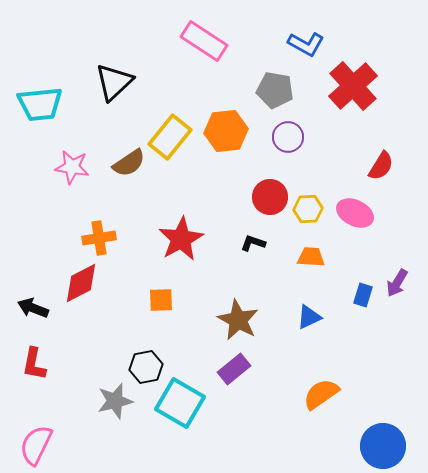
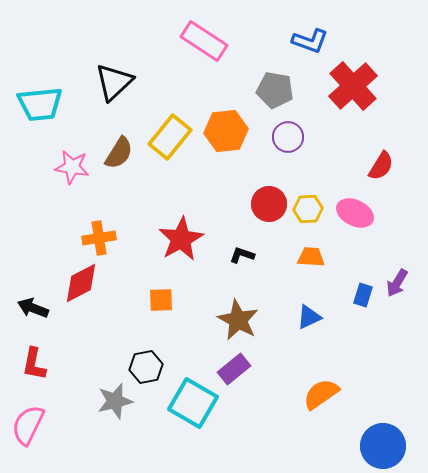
blue L-shape: moved 4 px right, 3 px up; rotated 9 degrees counterclockwise
brown semicircle: moved 10 px left, 10 px up; rotated 24 degrees counterclockwise
red circle: moved 1 px left, 7 px down
black L-shape: moved 11 px left, 12 px down
cyan square: moved 13 px right
pink semicircle: moved 8 px left, 20 px up
